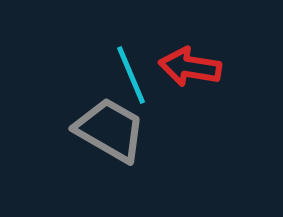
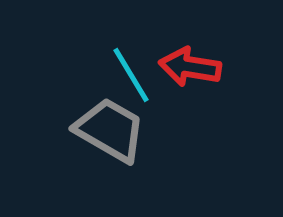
cyan line: rotated 8 degrees counterclockwise
